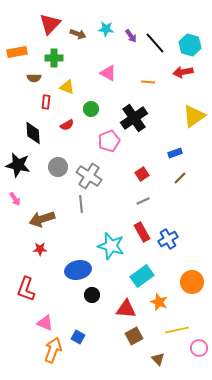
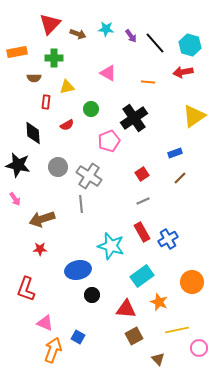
yellow triangle at (67, 87): rotated 35 degrees counterclockwise
